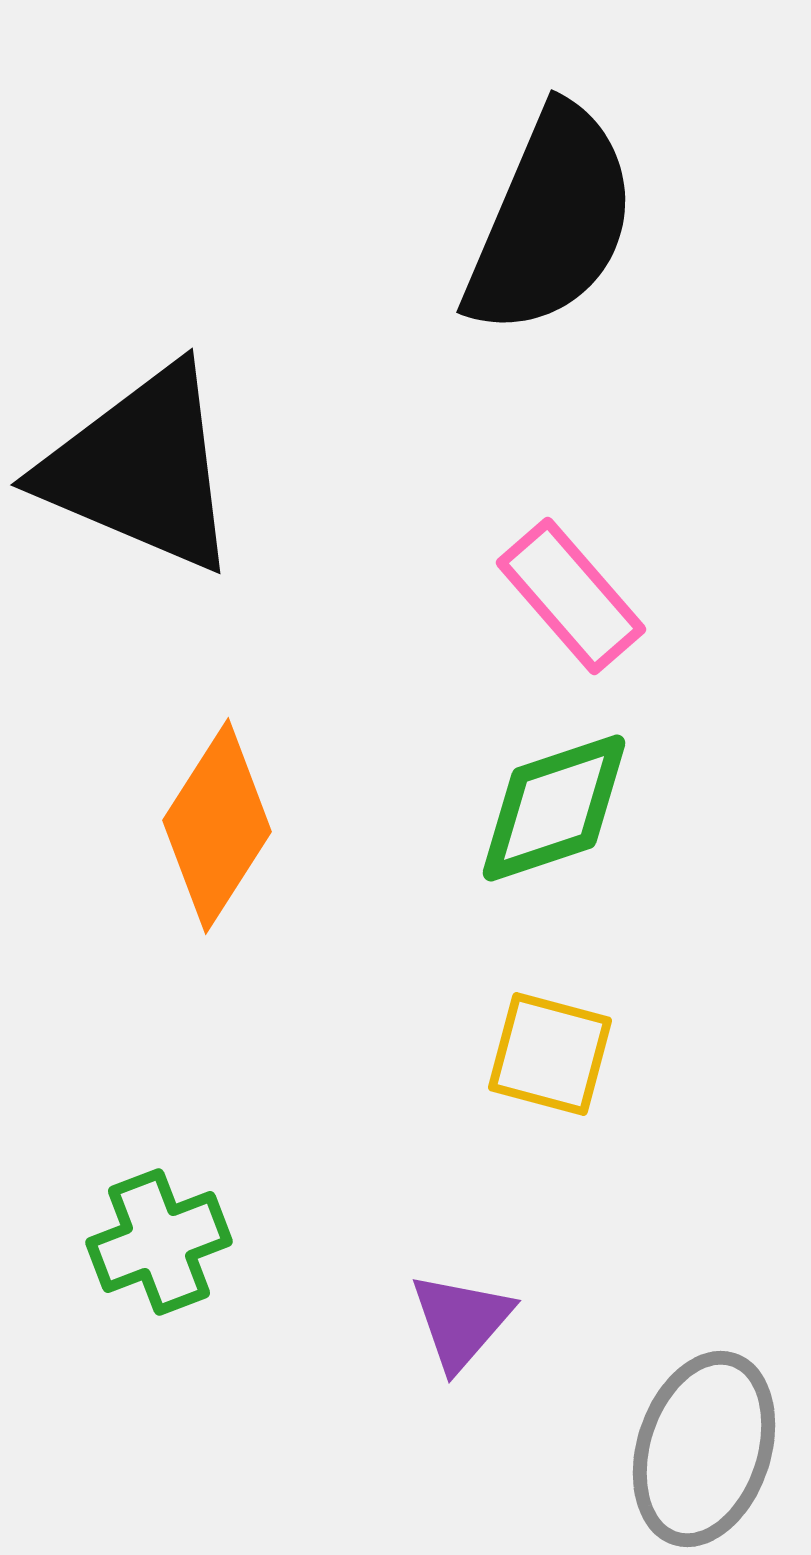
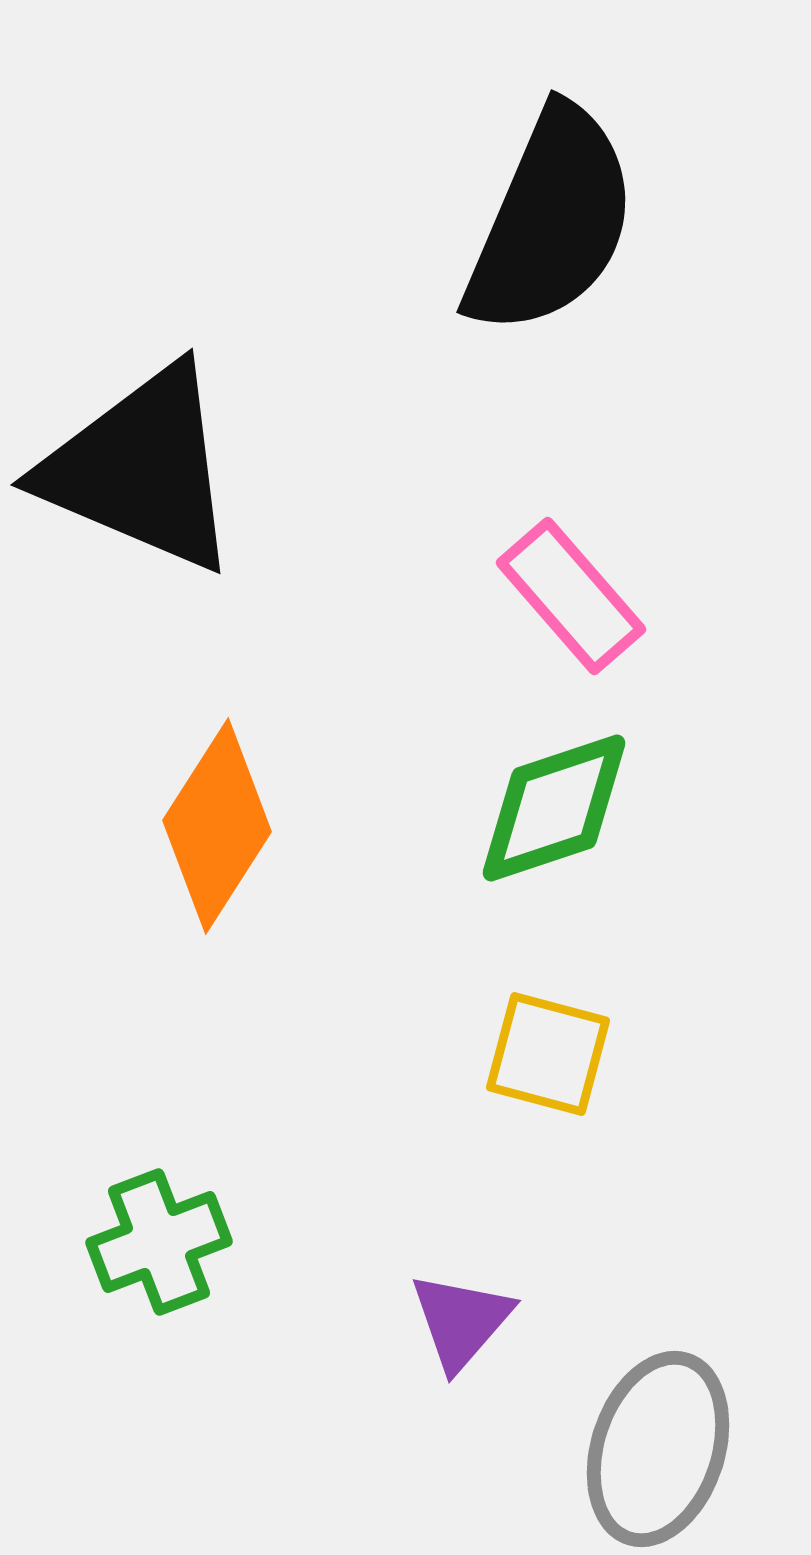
yellow square: moved 2 px left
gray ellipse: moved 46 px left
